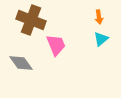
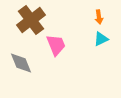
brown cross: rotated 32 degrees clockwise
cyan triangle: rotated 14 degrees clockwise
gray diamond: rotated 15 degrees clockwise
